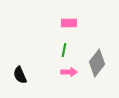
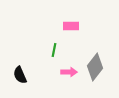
pink rectangle: moved 2 px right, 3 px down
green line: moved 10 px left
gray diamond: moved 2 px left, 4 px down
